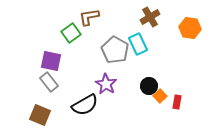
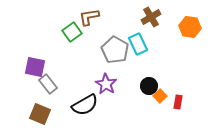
brown cross: moved 1 px right
orange hexagon: moved 1 px up
green square: moved 1 px right, 1 px up
purple square: moved 16 px left, 6 px down
gray rectangle: moved 1 px left, 2 px down
red rectangle: moved 1 px right
brown square: moved 1 px up
